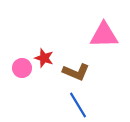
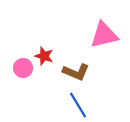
pink triangle: rotated 12 degrees counterclockwise
red star: moved 2 px up
pink circle: moved 1 px right
